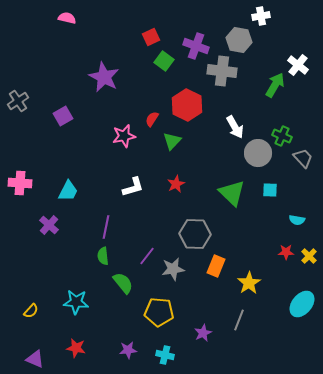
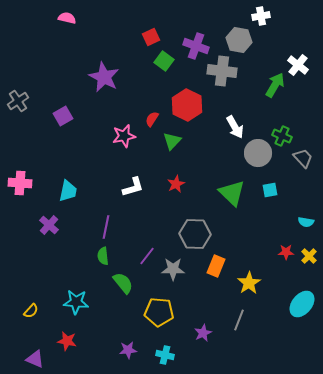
cyan square at (270, 190): rotated 14 degrees counterclockwise
cyan trapezoid at (68, 191): rotated 15 degrees counterclockwise
cyan semicircle at (297, 220): moved 9 px right, 2 px down
gray star at (173, 269): rotated 10 degrees clockwise
red star at (76, 348): moved 9 px left, 7 px up
